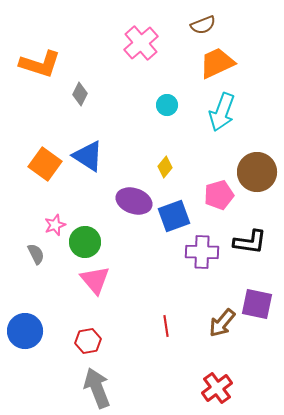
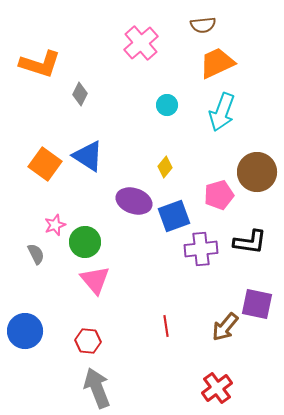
brown semicircle: rotated 15 degrees clockwise
purple cross: moved 1 px left, 3 px up; rotated 8 degrees counterclockwise
brown arrow: moved 3 px right, 4 px down
red hexagon: rotated 15 degrees clockwise
